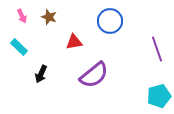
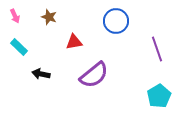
pink arrow: moved 7 px left
blue circle: moved 6 px right
black arrow: rotated 78 degrees clockwise
cyan pentagon: rotated 15 degrees counterclockwise
